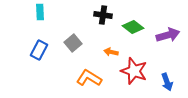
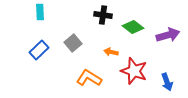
blue rectangle: rotated 18 degrees clockwise
